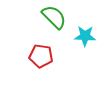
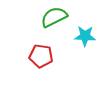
green semicircle: rotated 72 degrees counterclockwise
